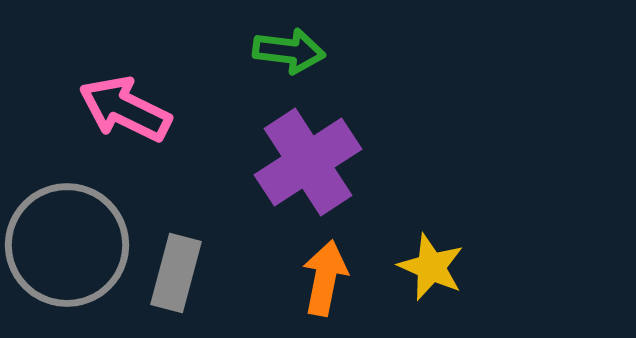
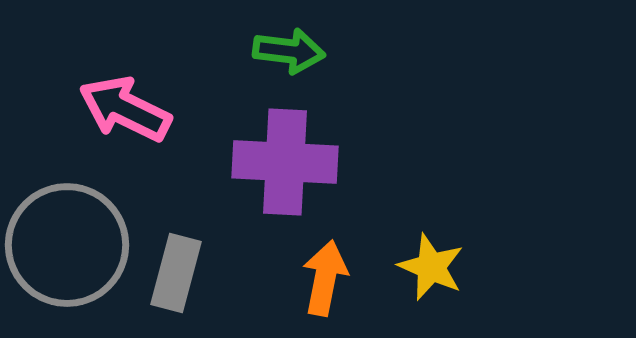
purple cross: moved 23 px left; rotated 36 degrees clockwise
